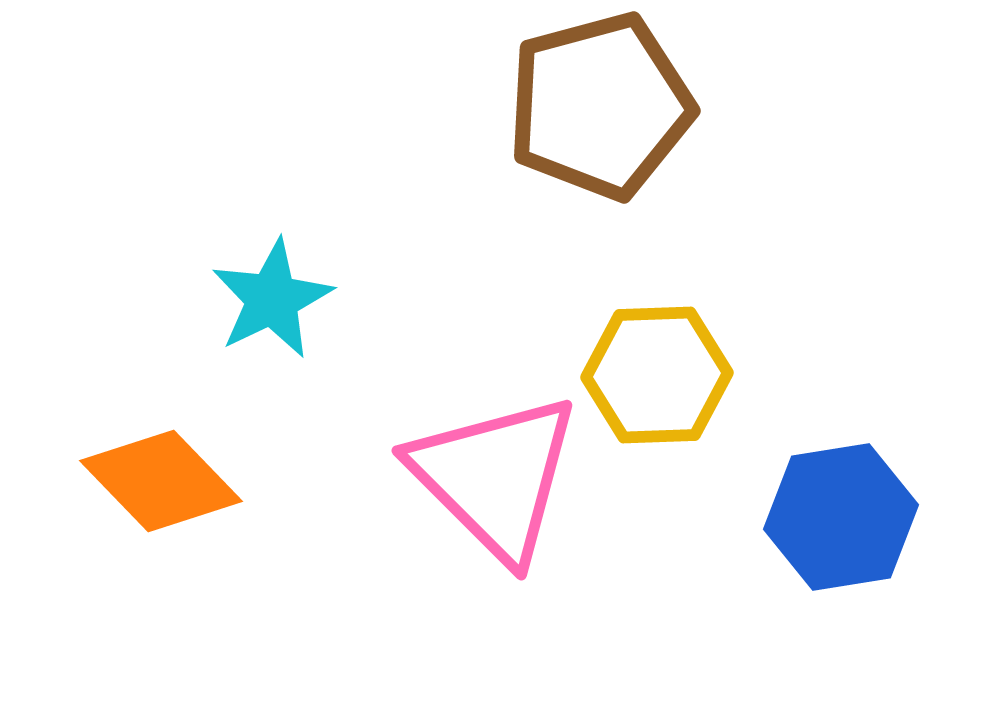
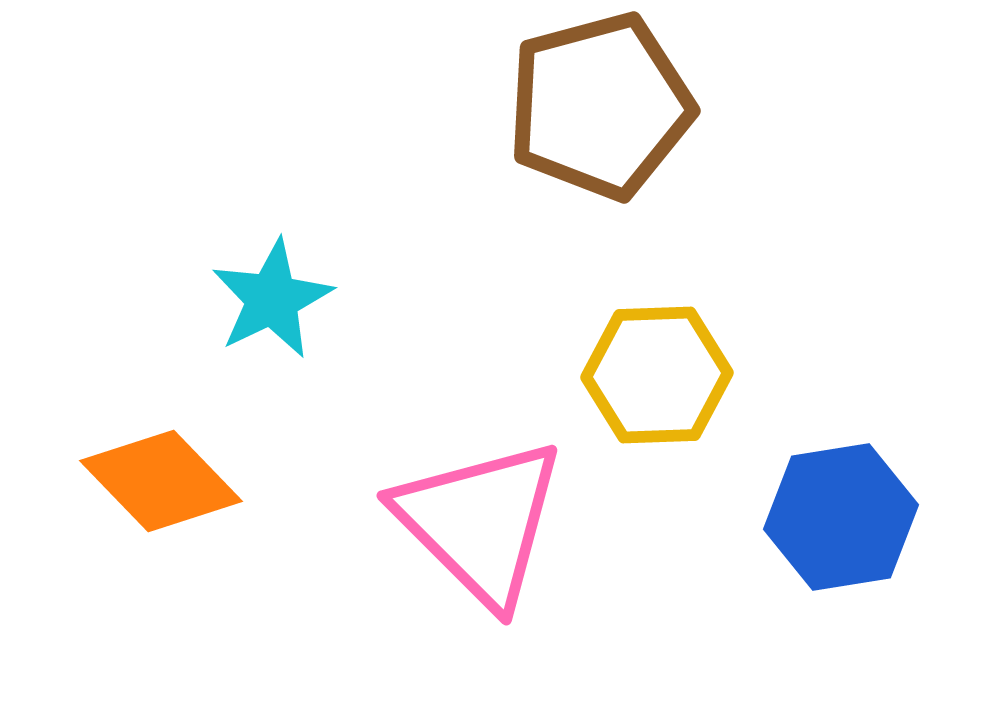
pink triangle: moved 15 px left, 45 px down
